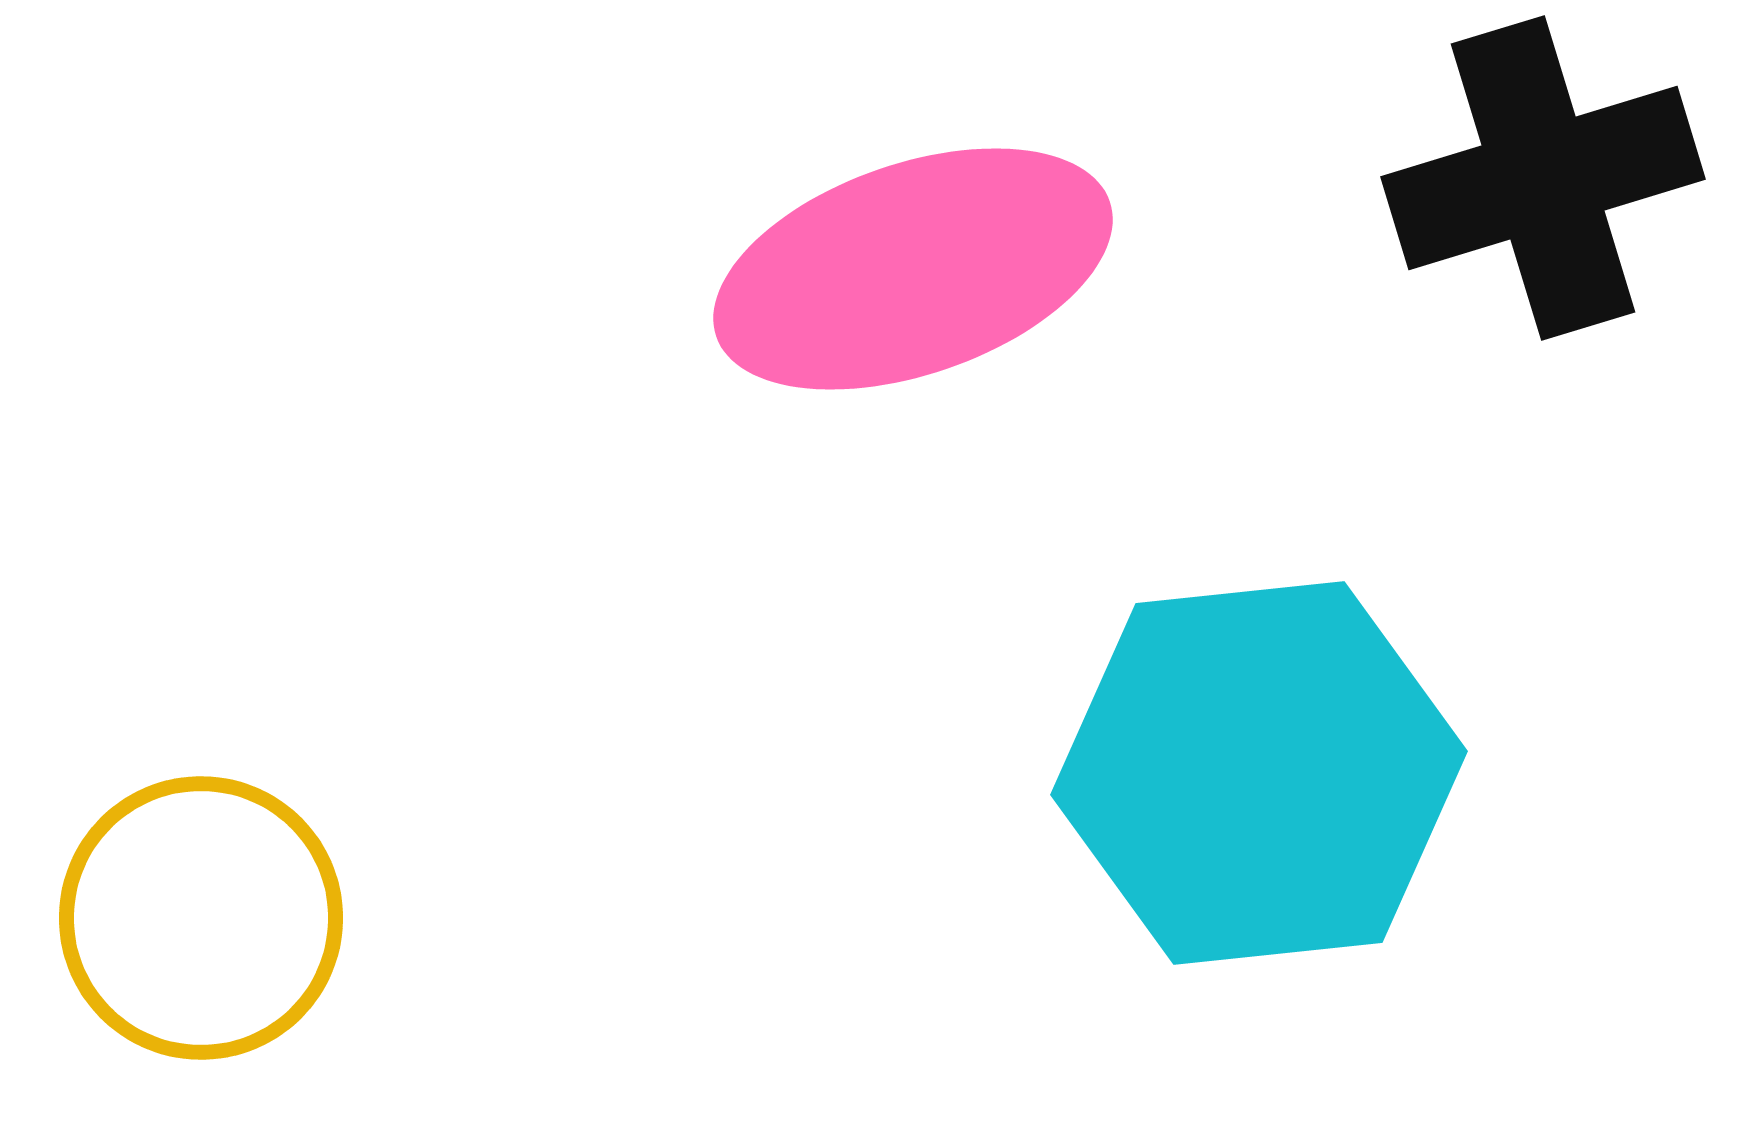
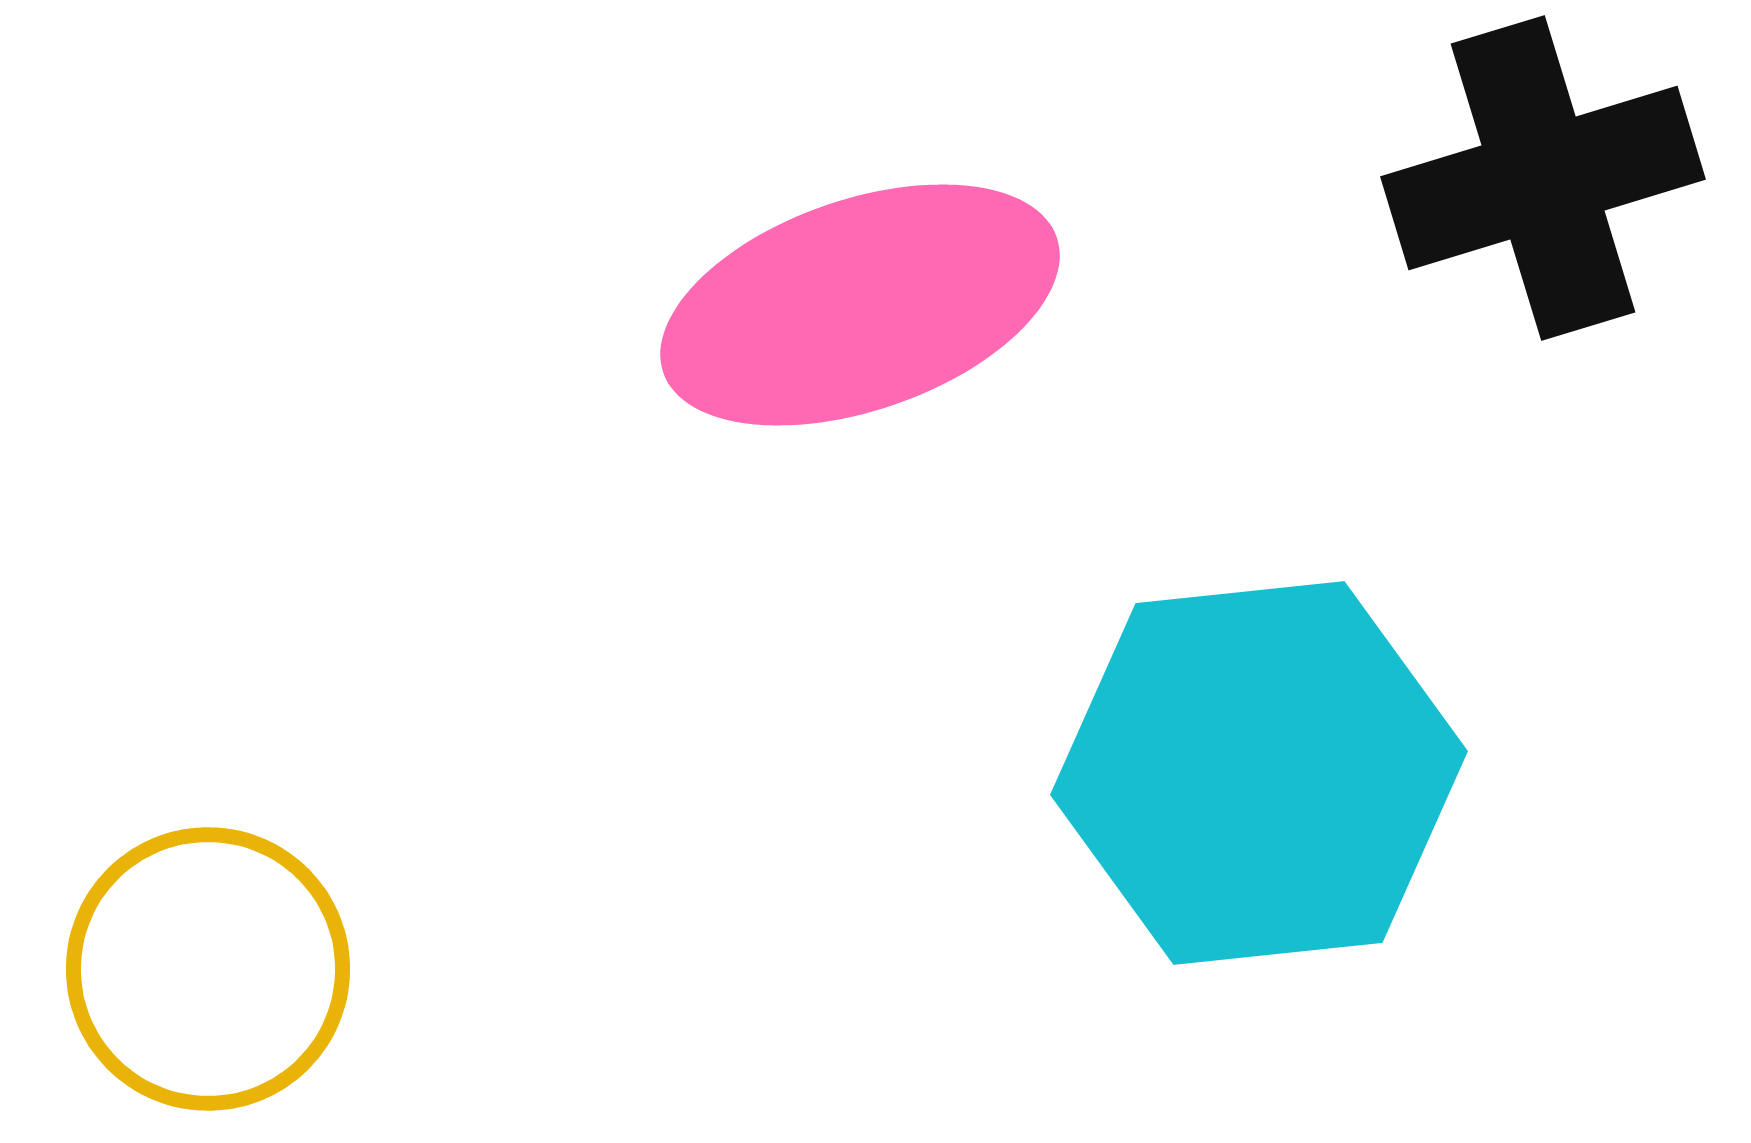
pink ellipse: moved 53 px left, 36 px down
yellow circle: moved 7 px right, 51 px down
